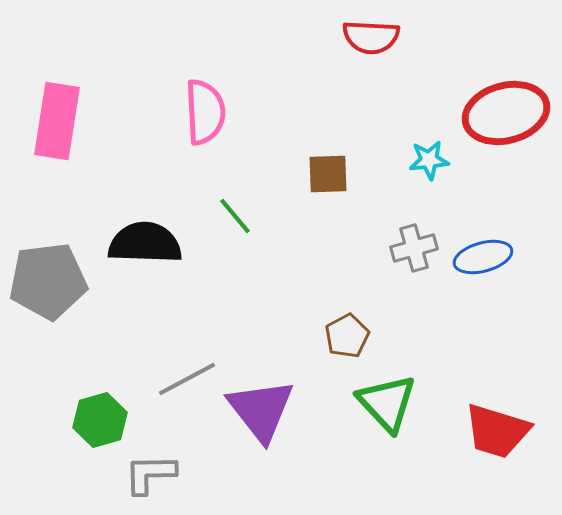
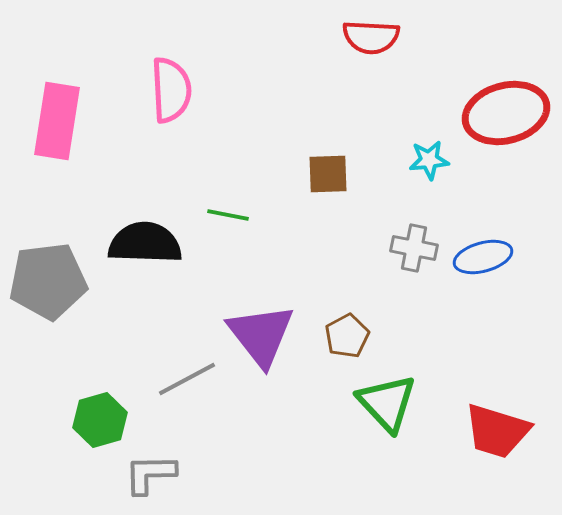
pink semicircle: moved 34 px left, 22 px up
green line: moved 7 px left, 1 px up; rotated 39 degrees counterclockwise
gray cross: rotated 27 degrees clockwise
purple triangle: moved 75 px up
